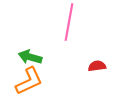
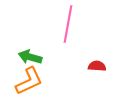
pink line: moved 1 px left, 2 px down
red semicircle: rotated 12 degrees clockwise
